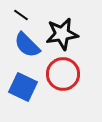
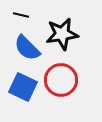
black line: rotated 21 degrees counterclockwise
blue semicircle: moved 3 px down
red circle: moved 2 px left, 6 px down
